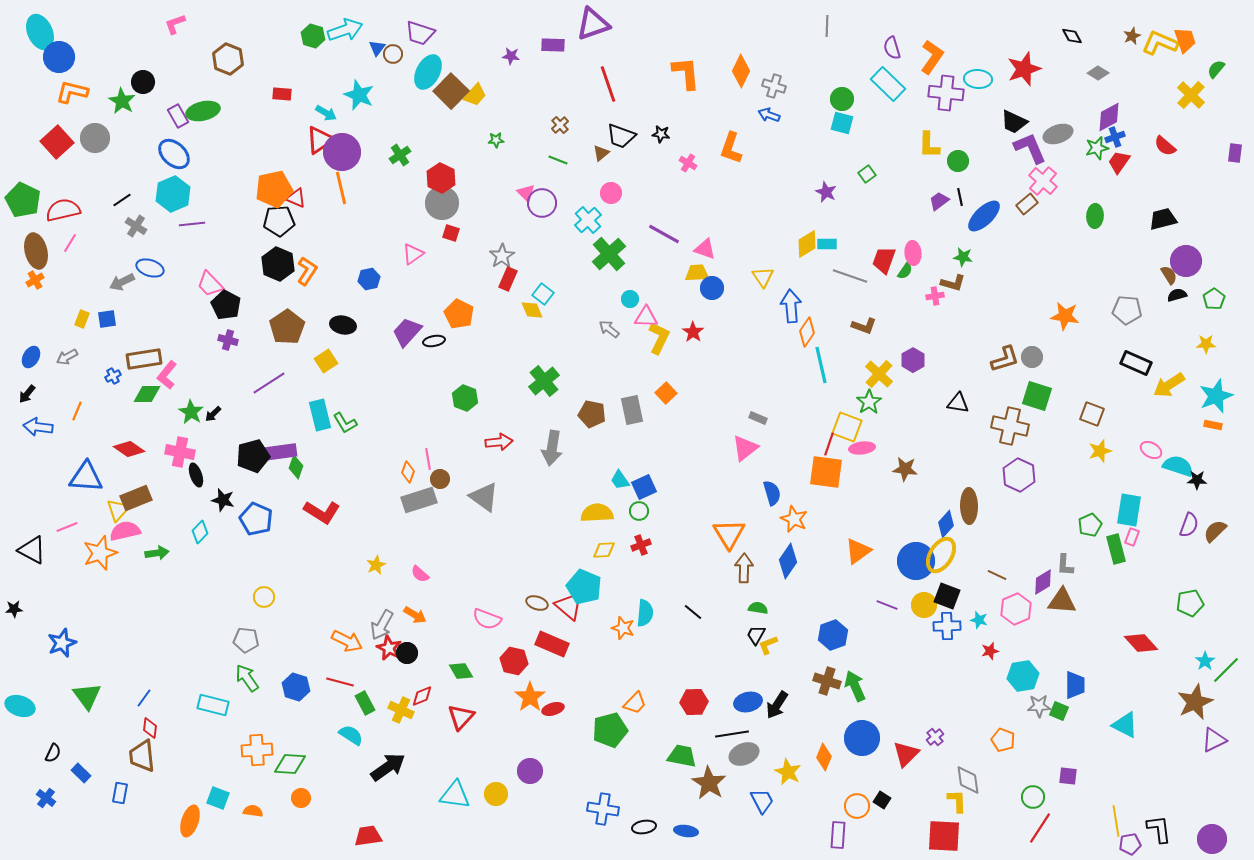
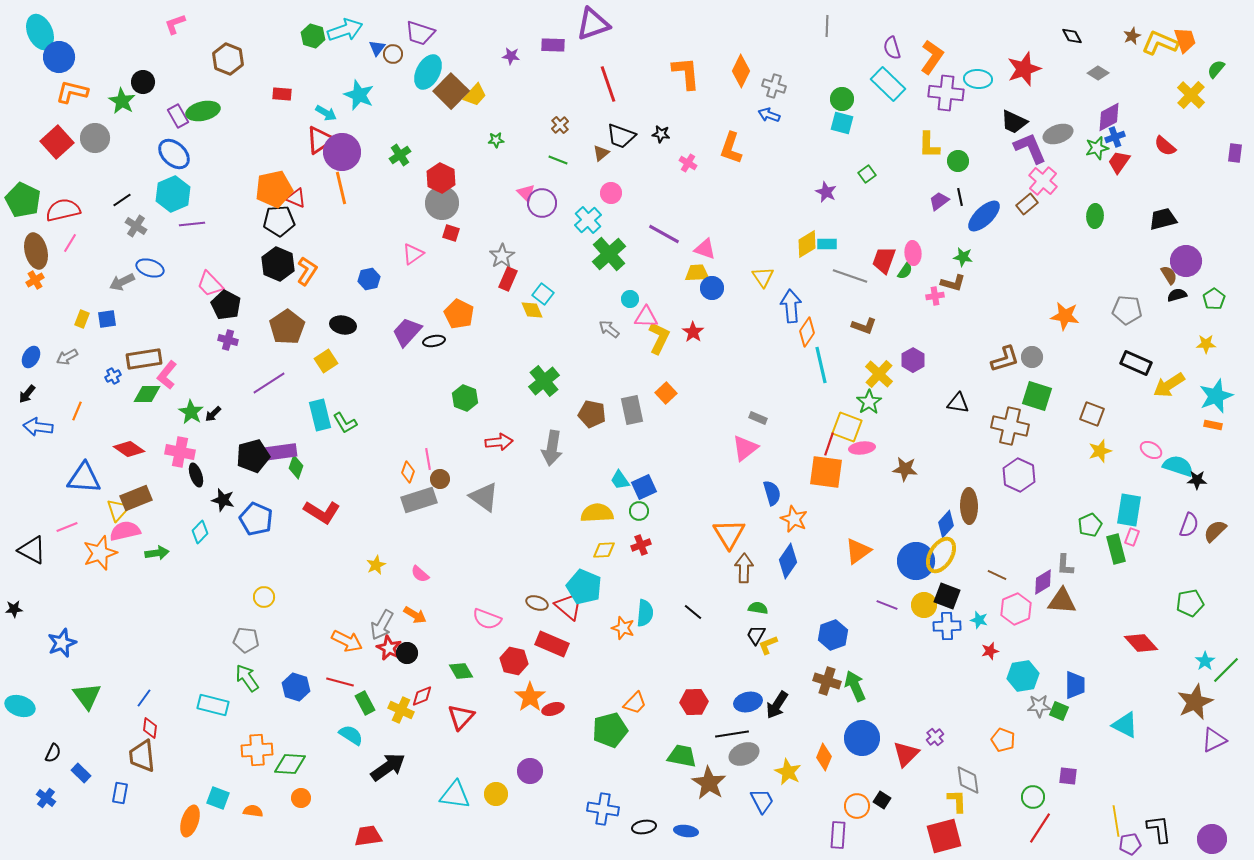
blue triangle at (86, 477): moved 2 px left, 1 px down
red square at (944, 836): rotated 18 degrees counterclockwise
